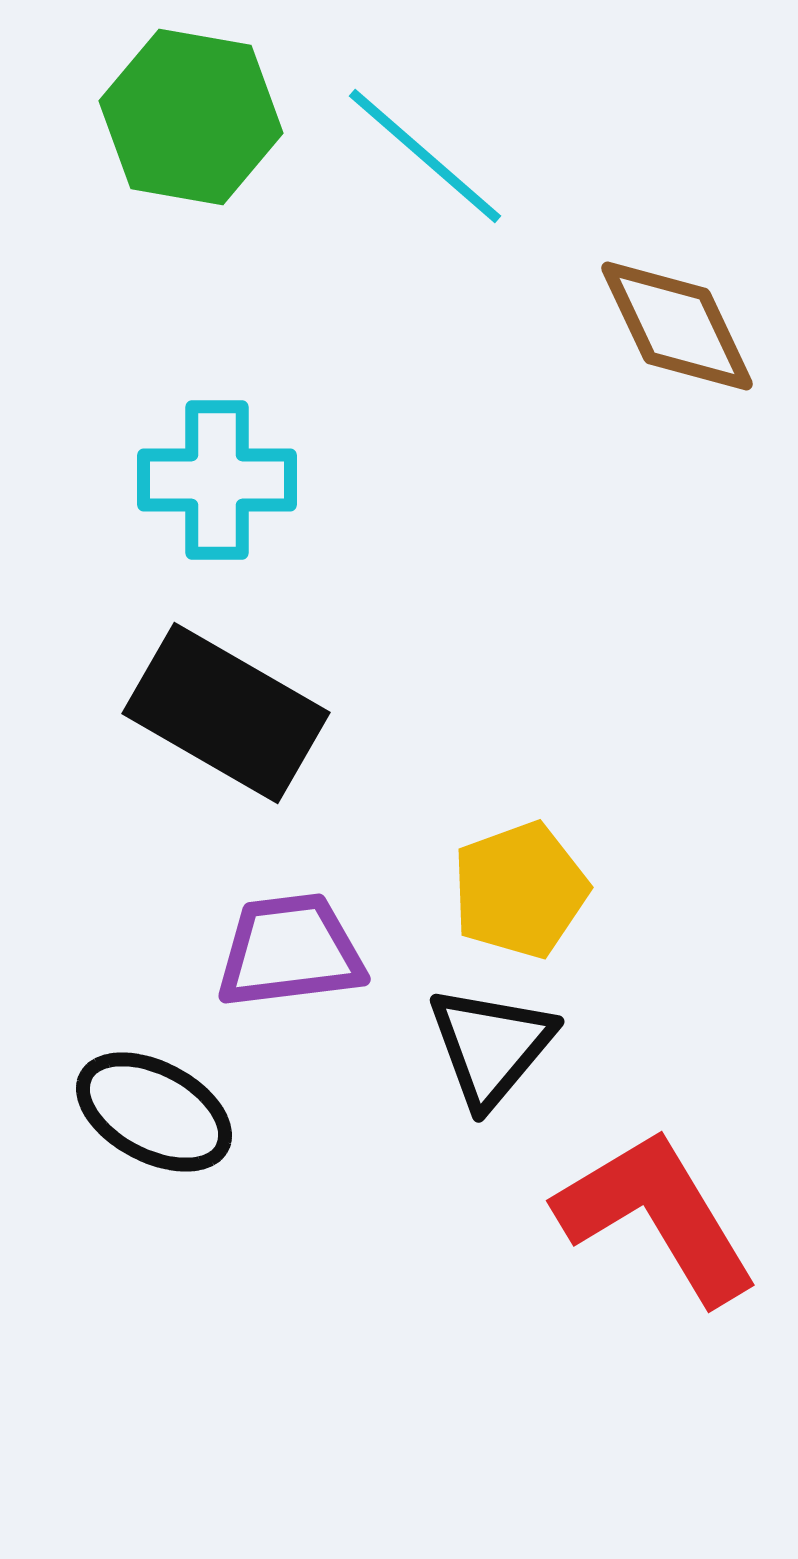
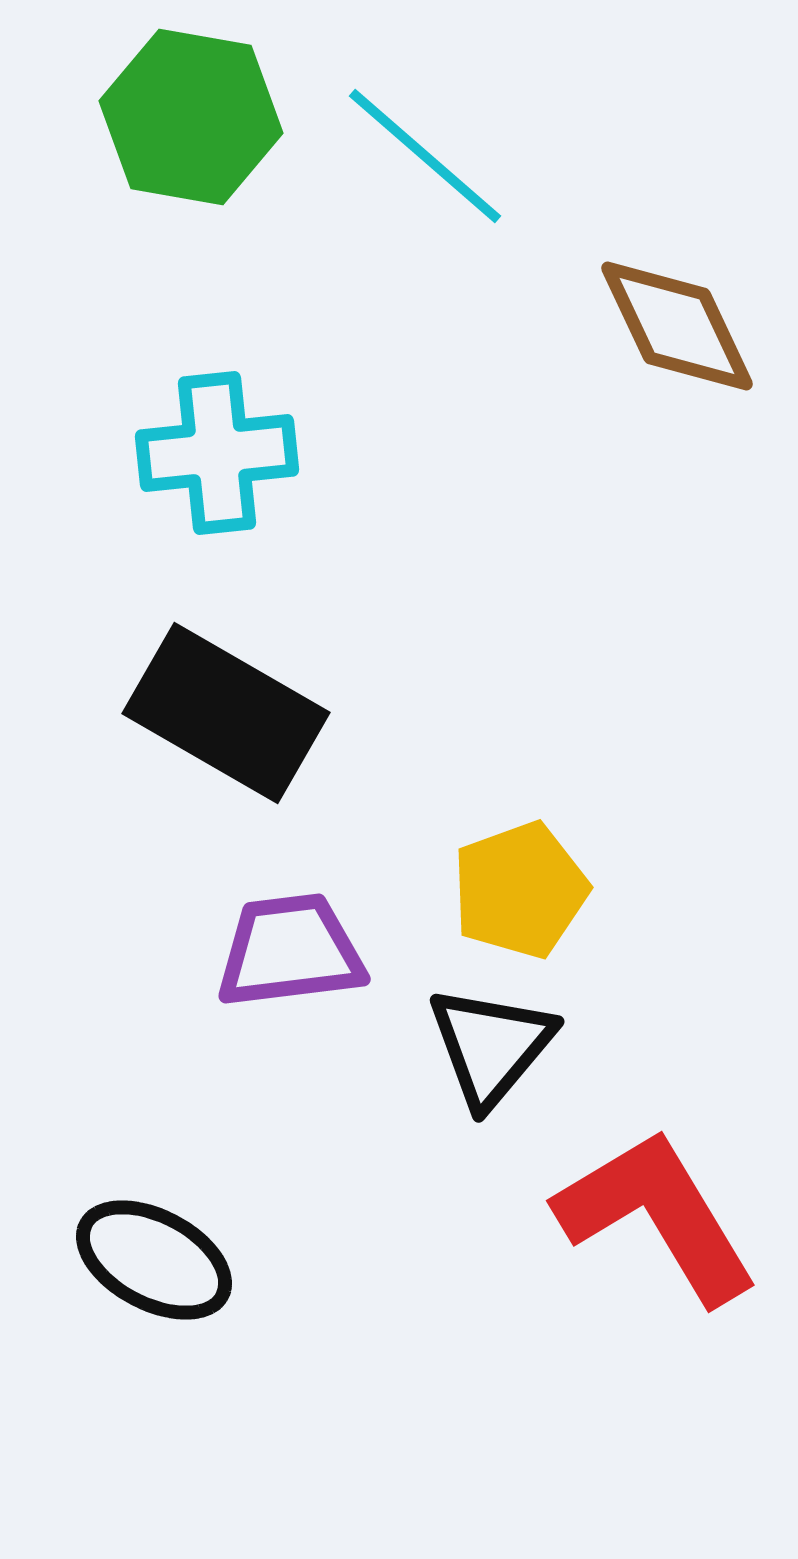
cyan cross: moved 27 px up; rotated 6 degrees counterclockwise
black ellipse: moved 148 px down
